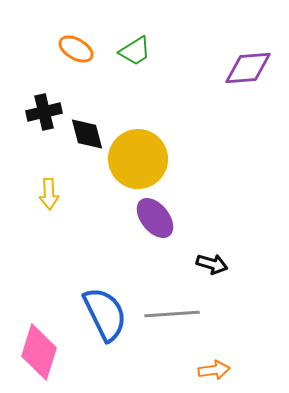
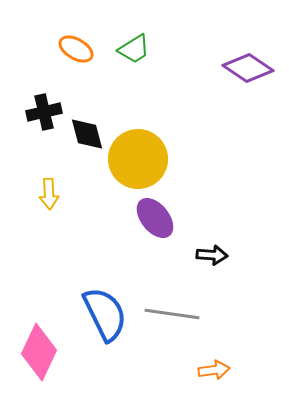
green trapezoid: moved 1 px left, 2 px up
purple diamond: rotated 39 degrees clockwise
black arrow: moved 9 px up; rotated 12 degrees counterclockwise
gray line: rotated 12 degrees clockwise
pink diamond: rotated 8 degrees clockwise
